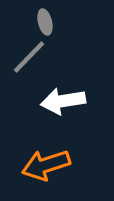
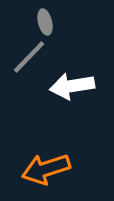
white arrow: moved 9 px right, 15 px up
orange arrow: moved 4 px down
